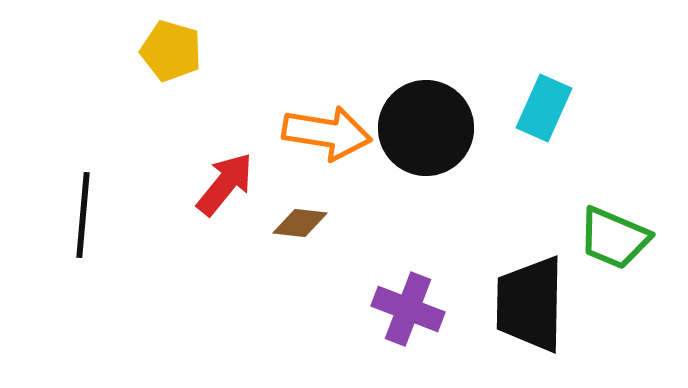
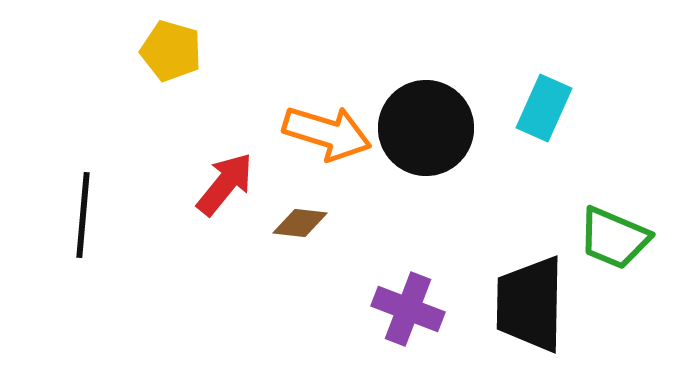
orange arrow: rotated 8 degrees clockwise
